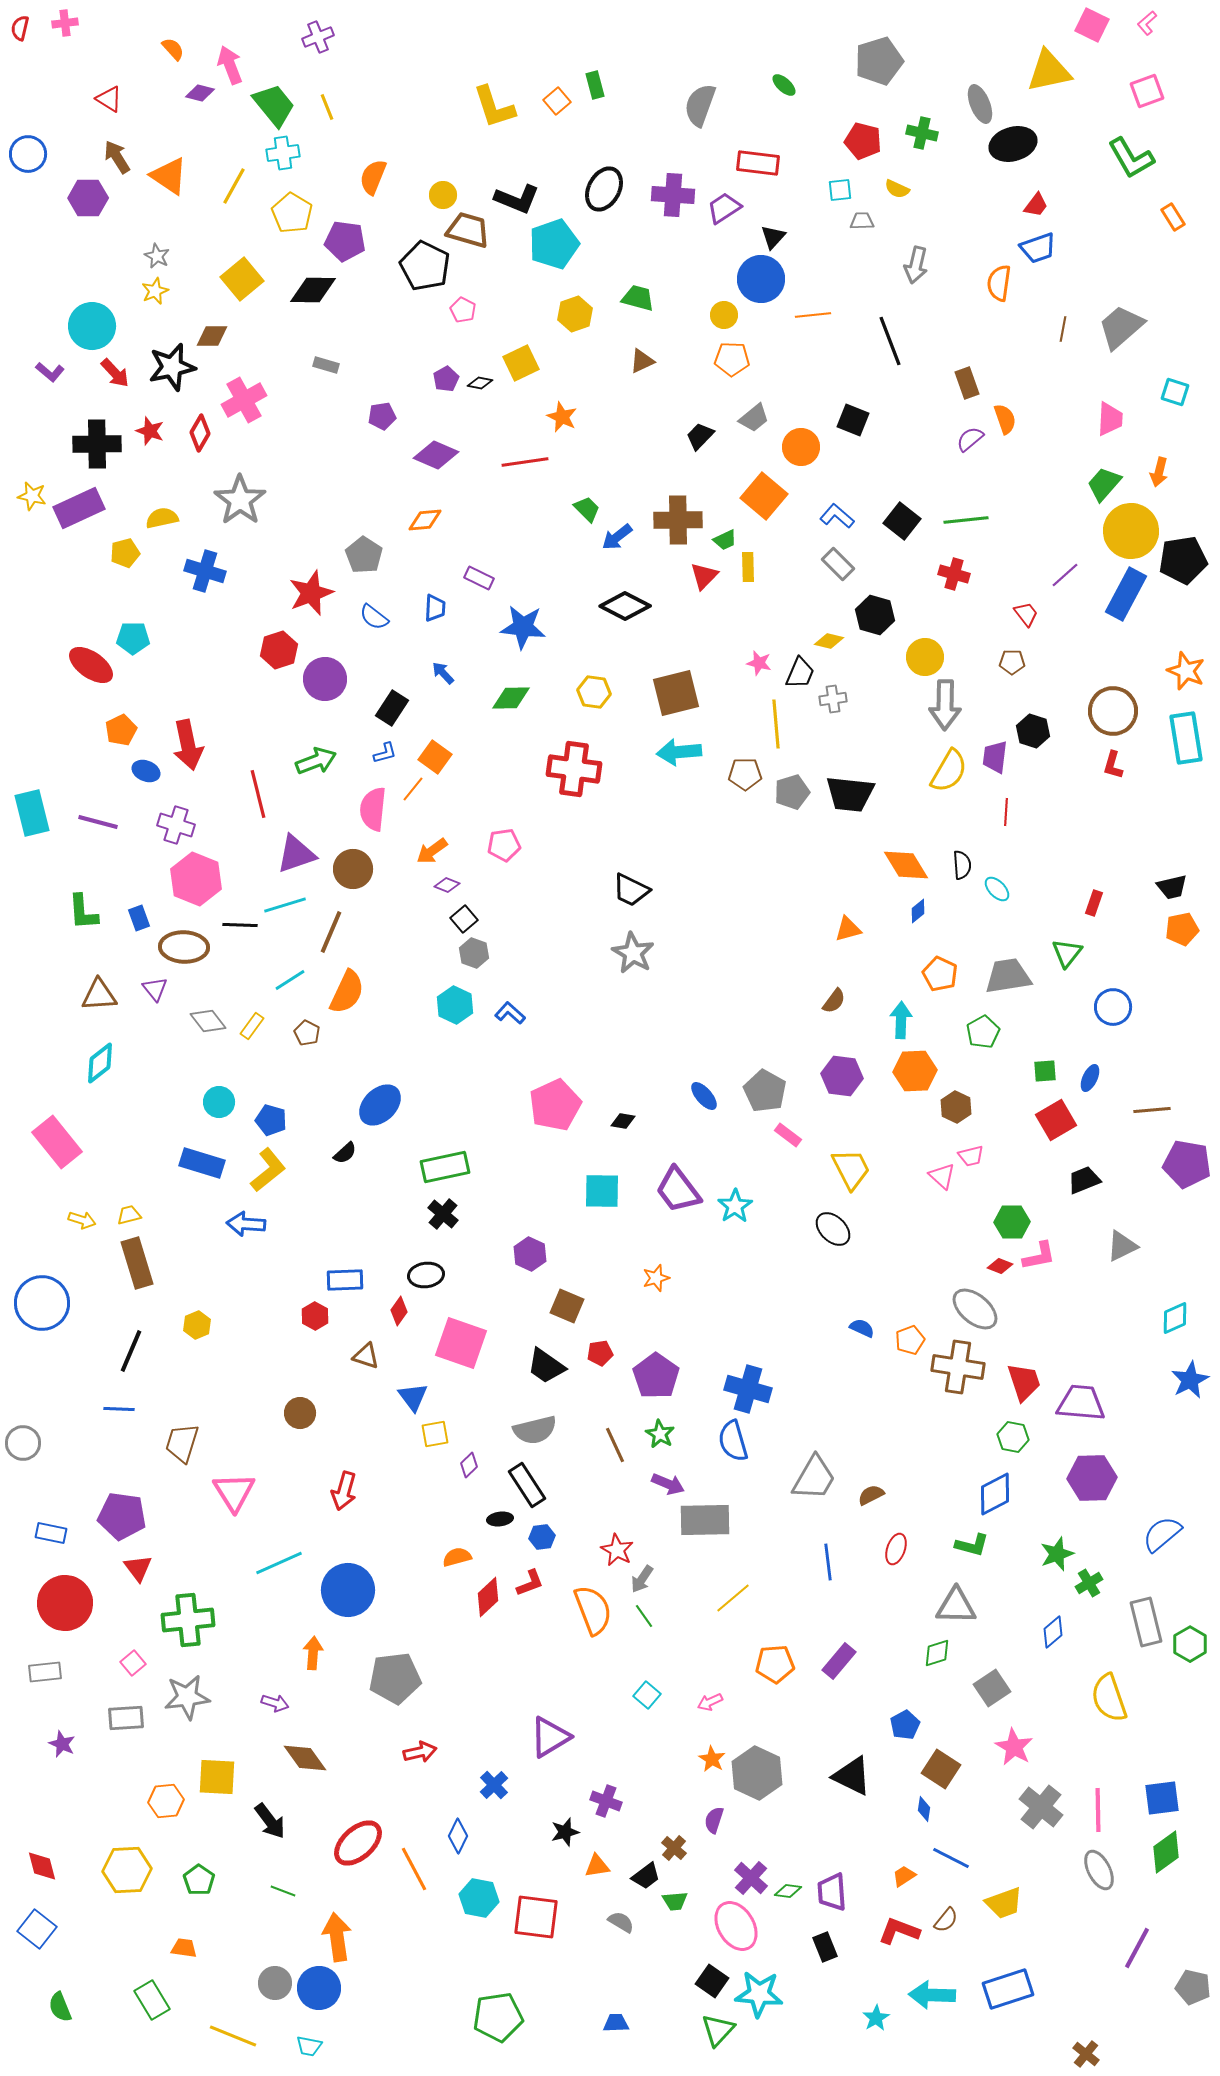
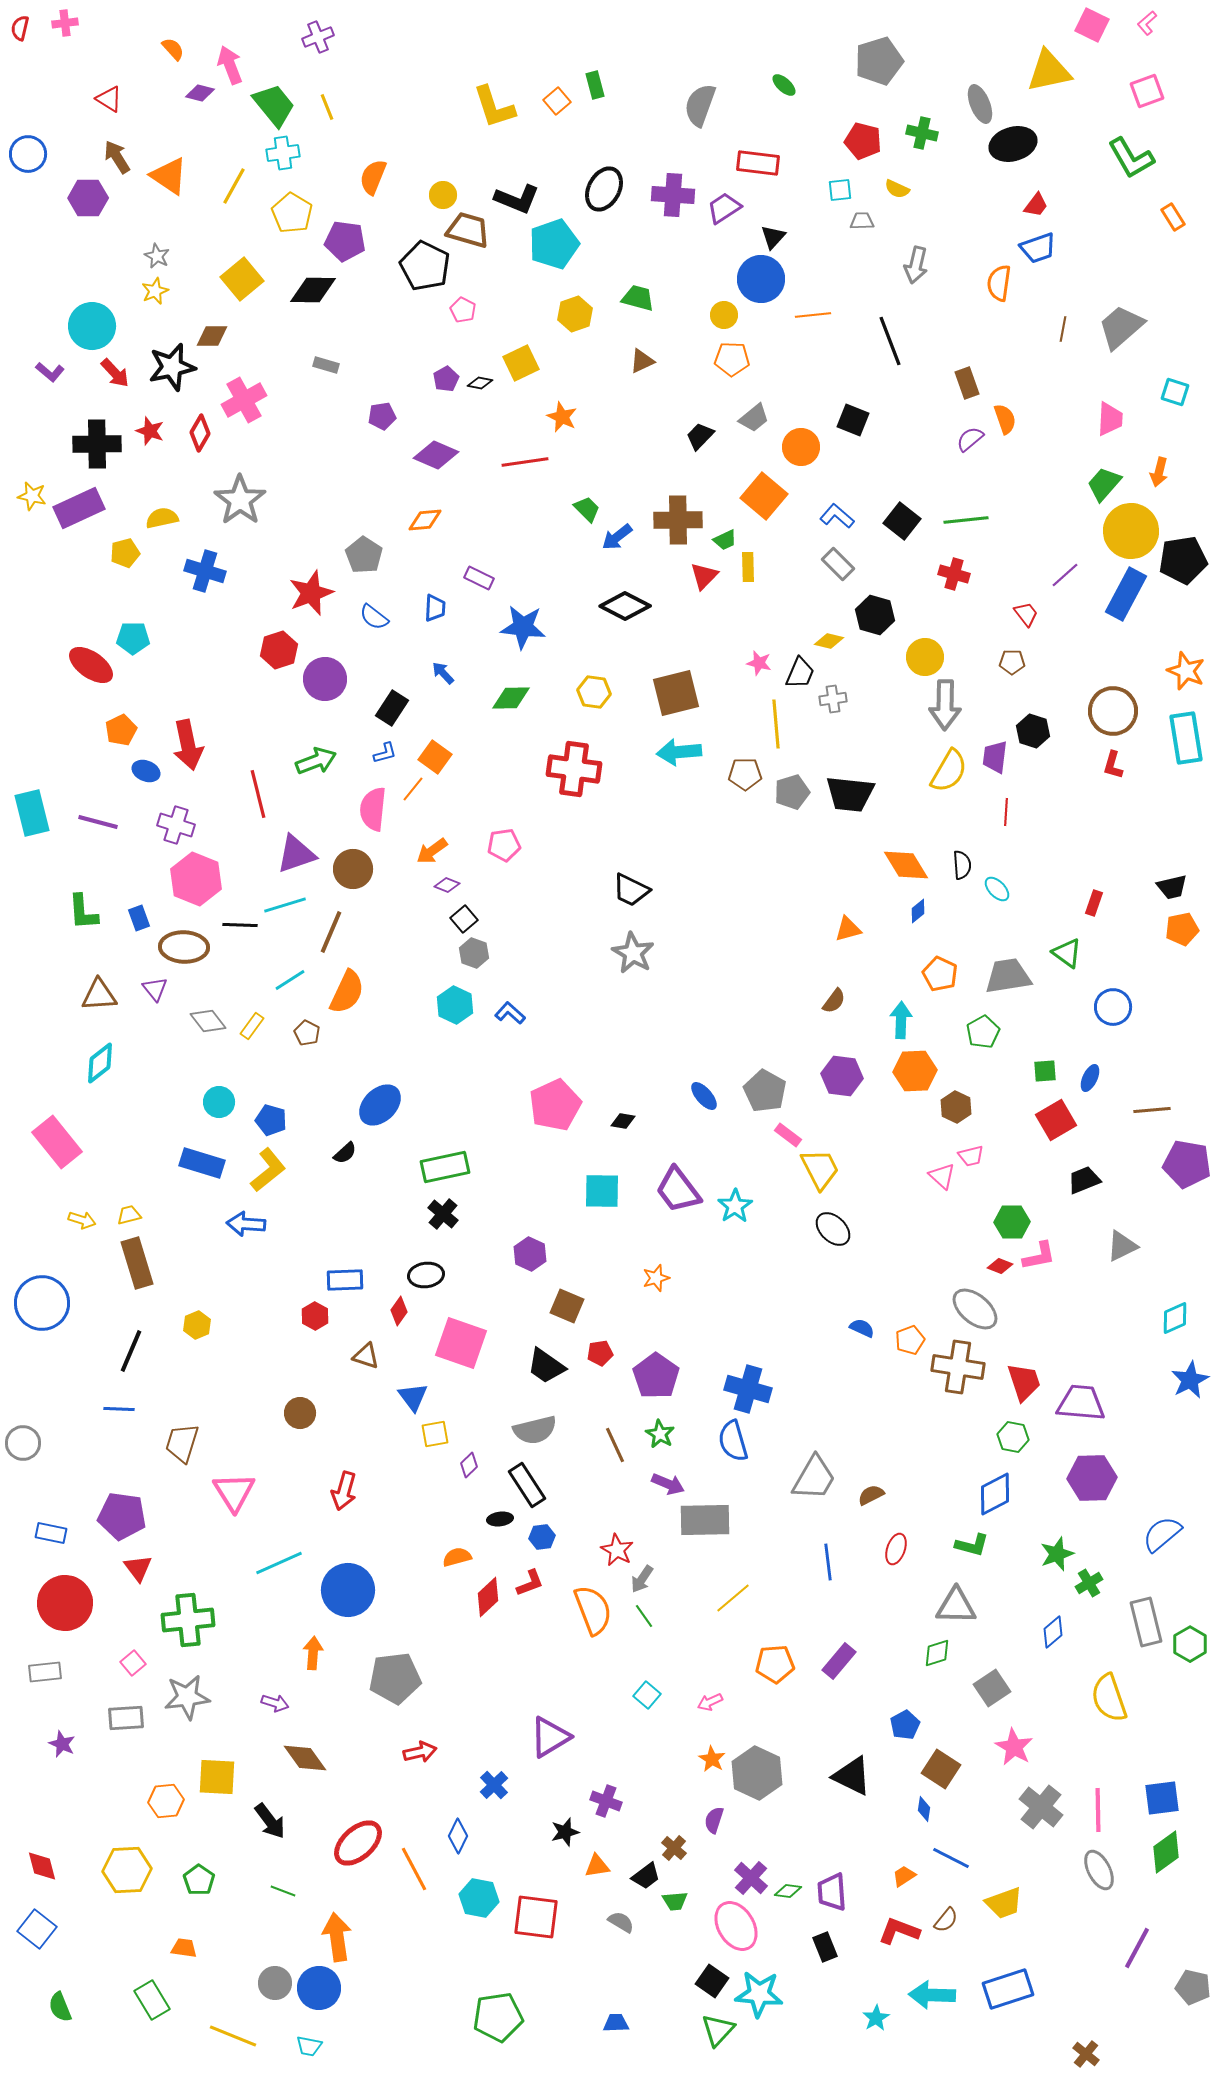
green triangle at (1067, 953): rotated 32 degrees counterclockwise
yellow trapezoid at (851, 1169): moved 31 px left
